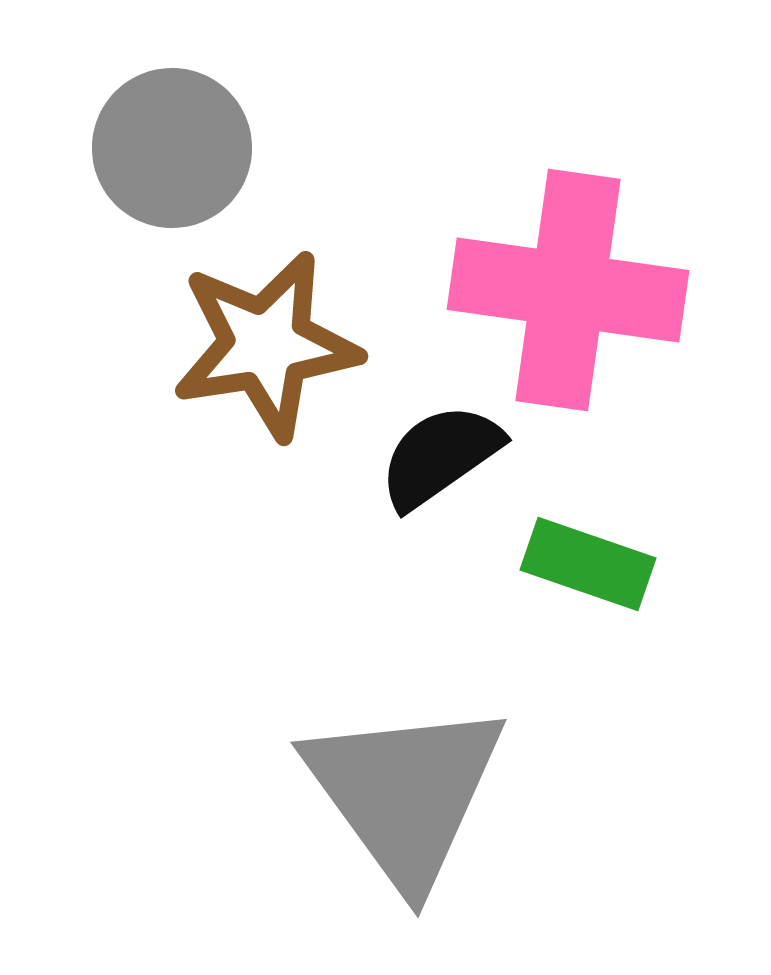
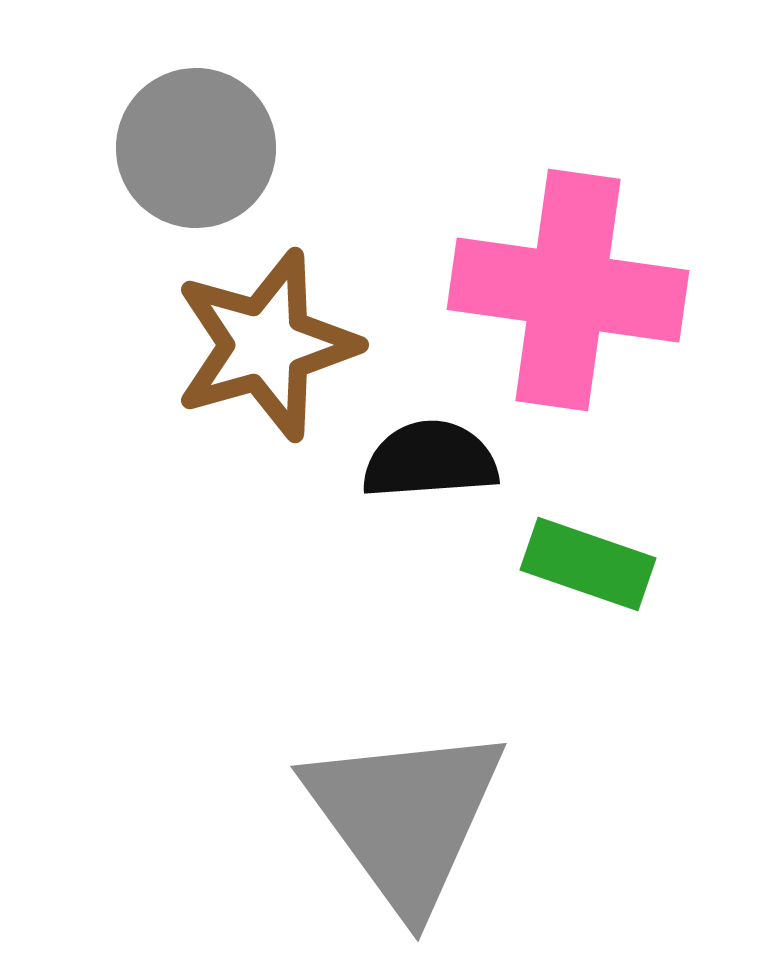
gray circle: moved 24 px right
brown star: rotated 7 degrees counterclockwise
black semicircle: moved 10 px left, 4 px down; rotated 31 degrees clockwise
gray triangle: moved 24 px down
